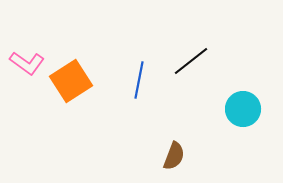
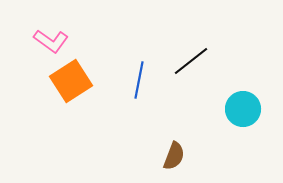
pink L-shape: moved 24 px right, 22 px up
